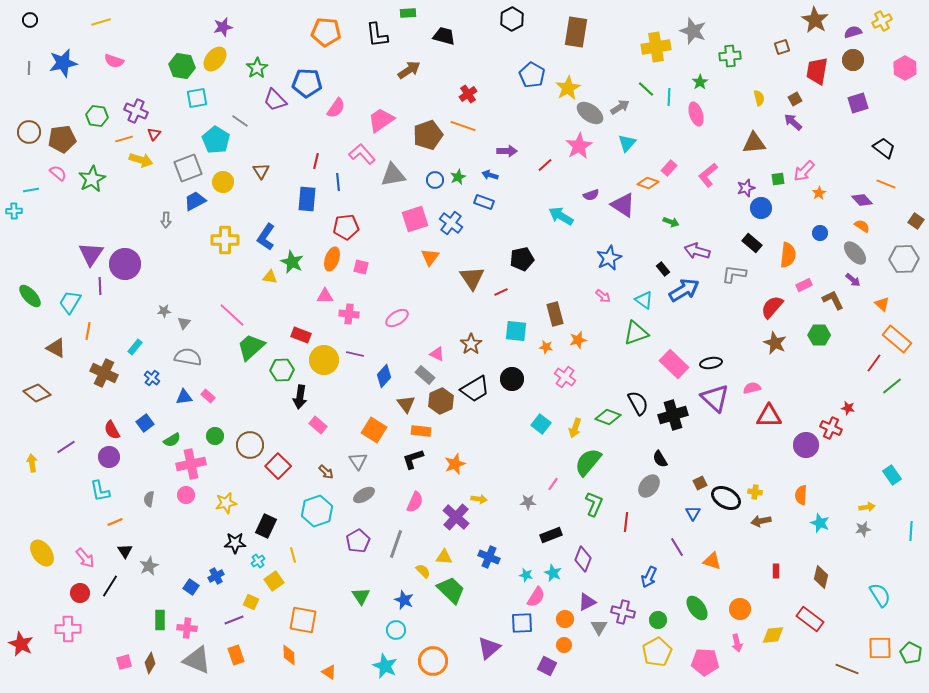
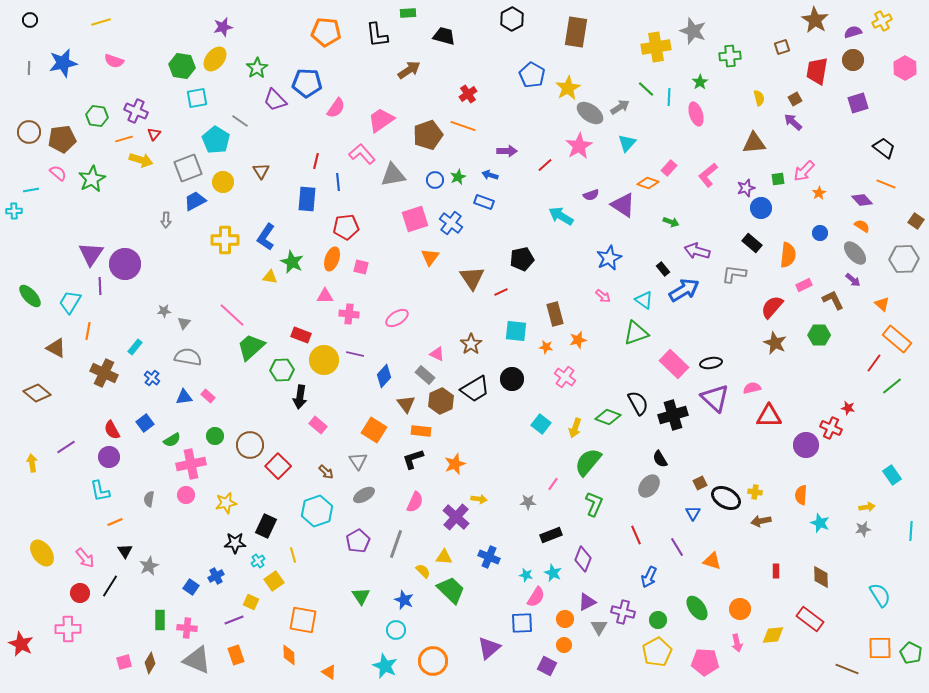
red line at (626, 522): moved 10 px right, 13 px down; rotated 30 degrees counterclockwise
brown diamond at (821, 577): rotated 15 degrees counterclockwise
